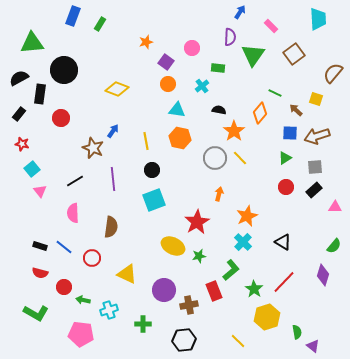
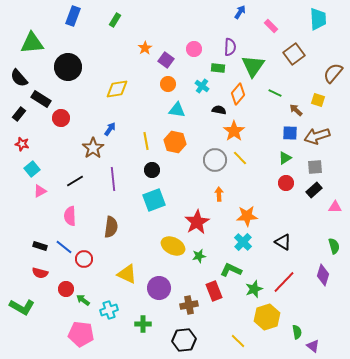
green rectangle at (100, 24): moved 15 px right, 4 px up
purple semicircle at (230, 37): moved 10 px down
orange star at (146, 42): moved 1 px left, 6 px down; rotated 16 degrees counterclockwise
pink circle at (192, 48): moved 2 px right, 1 px down
green triangle at (253, 55): moved 11 px down
purple square at (166, 62): moved 2 px up
black circle at (64, 70): moved 4 px right, 3 px up
black semicircle at (19, 78): rotated 102 degrees counterclockwise
cyan cross at (202, 86): rotated 16 degrees counterclockwise
yellow diamond at (117, 89): rotated 30 degrees counterclockwise
black rectangle at (40, 94): moved 1 px right, 5 px down; rotated 66 degrees counterclockwise
yellow square at (316, 99): moved 2 px right, 1 px down
orange diamond at (260, 113): moved 22 px left, 19 px up
blue arrow at (113, 131): moved 3 px left, 2 px up
orange hexagon at (180, 138): moved 5 px left, 4 px down
brown star at (93, 148): rotated 15 degrees clockwise
gray circle at (215, 158): moved 2 px down
red circle at (286, 187): moved 4 px up
pink triangle at (40, 191): rotated 40 degrees clockwise
orange arrow at (219, 194): rotated 16 degrees counterclockwise
pink semicircle at (73, 213): moved 3 px left, 3 px down
orange star at (247, 216): rotated 20 degrees clockwise
green semicircle at (334, 246): rotated 56 degrees counterclockwise
red circle at (92, 258): moved 8 px left, 1 px down
green L-shape at (231, 270): rotated 115 degrees counterclockwise
red circle at (64, 287): moved 2 px right, 2 px down
green star at (254, 289): rotated 18 degrees clockwise
purple circle at (164, 290): moved 5 px left, 2 px up
green arrow at (83, 300): rotated 24 degrees clockwise
green L-shape at (36, 313): moved 14 px left, 6 px up
